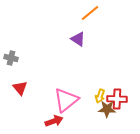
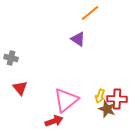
brown star: rotated 18 degrees clockwise
